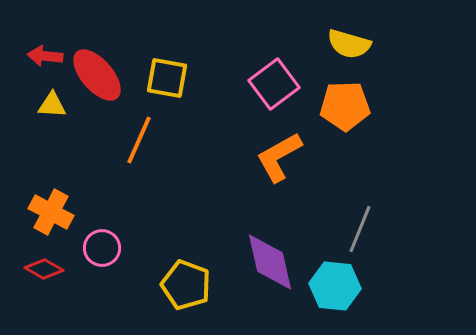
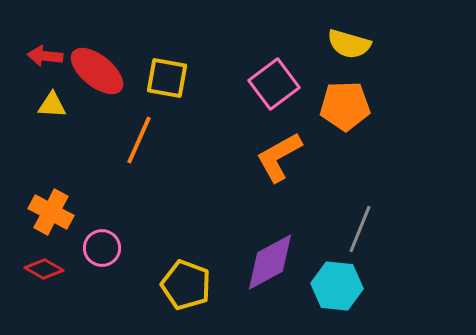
red ellipse: moved 4 px up; rotated 10 degrees counterclockwise
purple diamond: rotated 74 degrees clockwise
cyan hexagon: moved 2 px right
